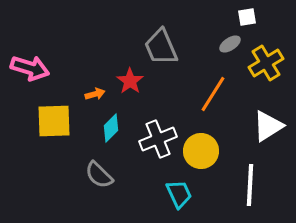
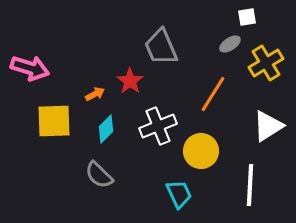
orange arrow: rotated 12 degrees counterclockwise
cyan diamond: moved 5 px left, 1 px down
white cross: moved 13 px up
